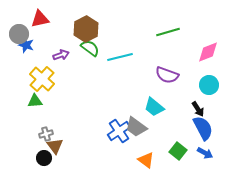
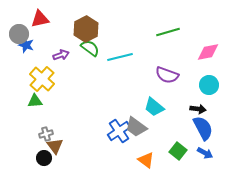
pink diamond: rotated 10 degrees clockwise
black arrow: rotated 49 degrees counterclockwise
